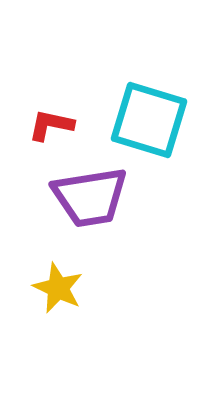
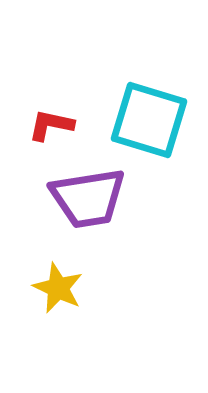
purple trapezoid: moved 2 px left, 1 px down
